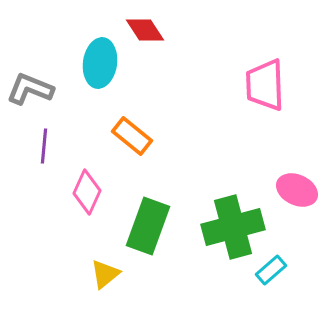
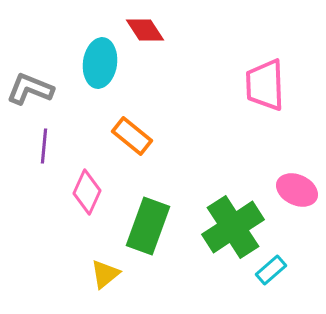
green cross: rotated 18 degrees counterclockwise
